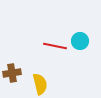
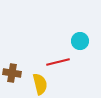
red line: moved 3 px right, 16 px down; rotated 25 degrees counterclockwise
brown cross: rotated 18 degrees clockwise
